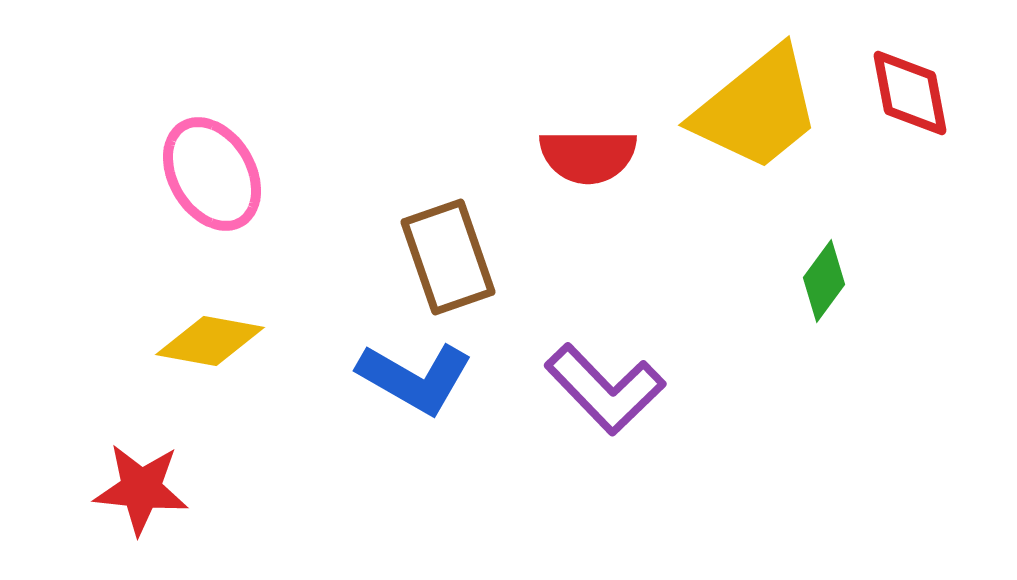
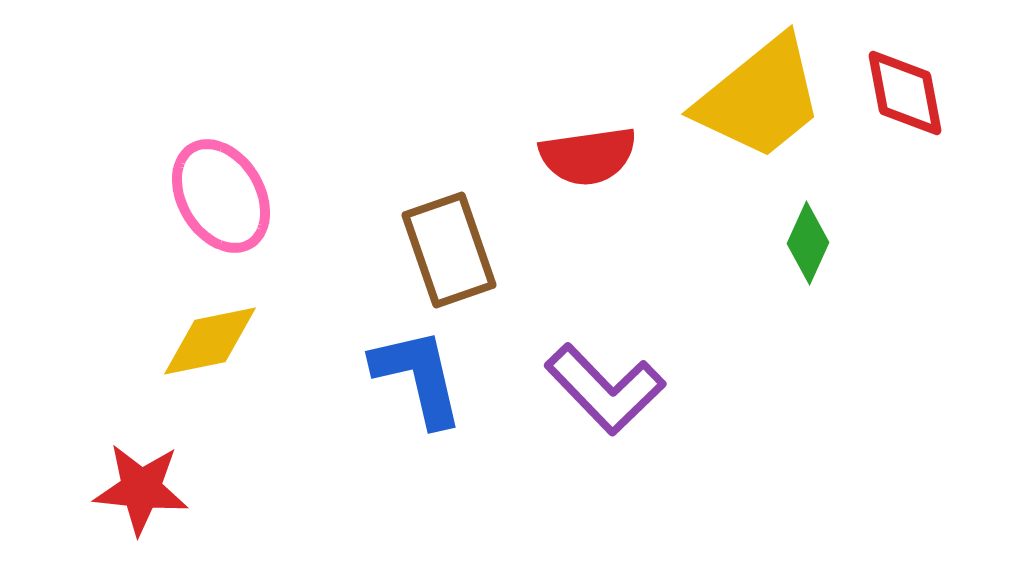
red diamond: moved 5 px left
yellow trapezoid: moved 3 px right, 11 px up
red semicircle: rotated 8 degrees counterclockwise
pink ellipse: moved 9 px right, 22 px down
brown rectangle: moved 1 px right, 7 px up
green diamond: moved 16 px left, 38 px up; rotated 12 degrees counterclockwise
yellow diamond: rotated 22 degrees counterclockwise
blue L-shape: moved 3 px right, 1 px up; rotated 133 degrees counterclockwise
